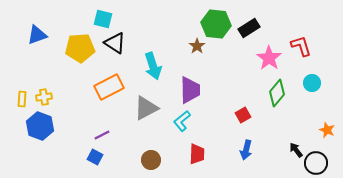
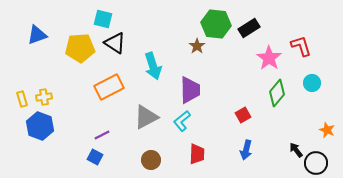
yellow rectangle: rotated 21 degrees counterclockwise
gray triangle: moved 9 px down
